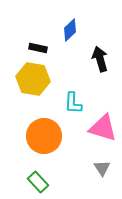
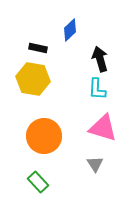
cyan L-shape: moved 24 px right, 14 px up
gray triangle: moved 7 px left, 4 px up
